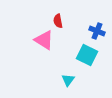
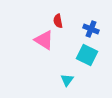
blue cross: moved 6 px left, 2 px up
cyan triangle: moved 1 px left
